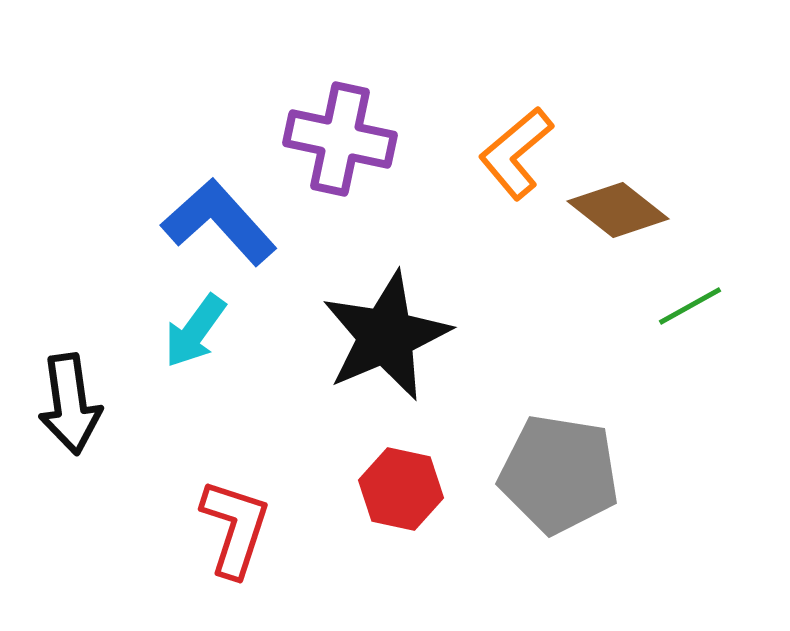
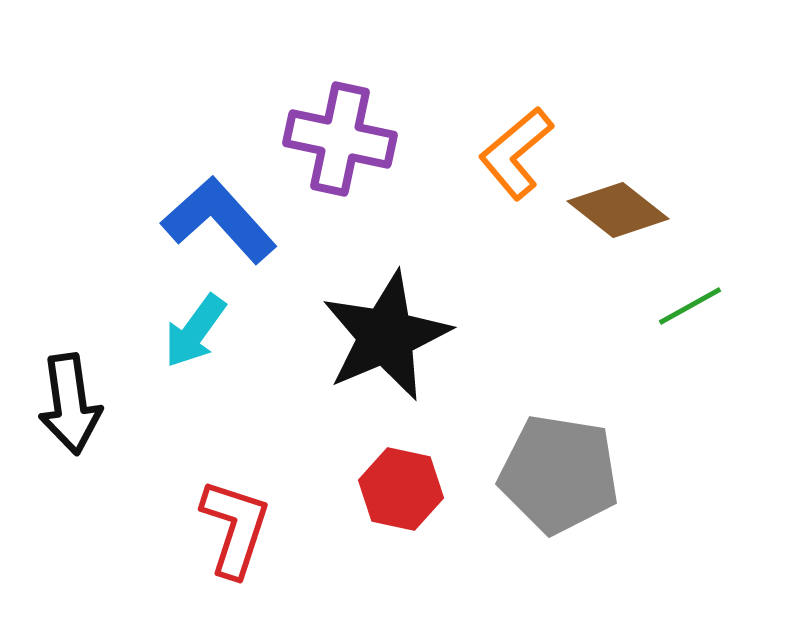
blue L-shape: moved 2 px up
